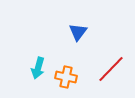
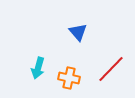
blue triangle: rotated 18 degrees counterclockwise
orange cross: moved 3 px right, 1 px down
